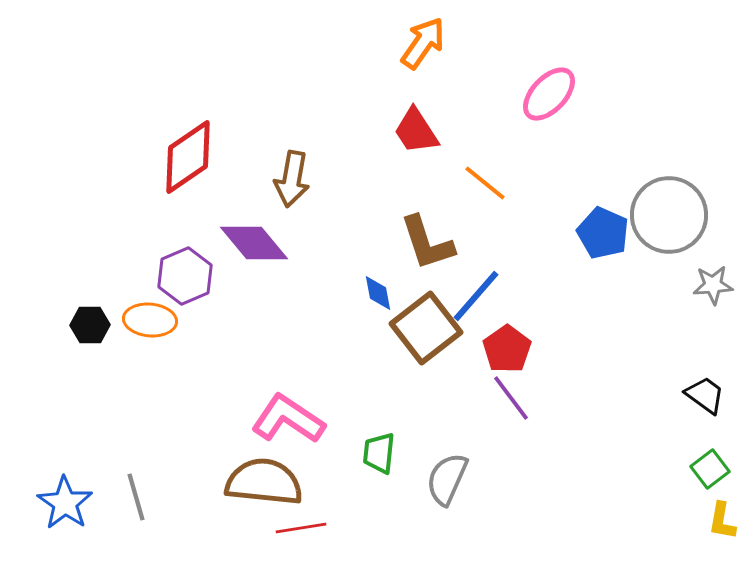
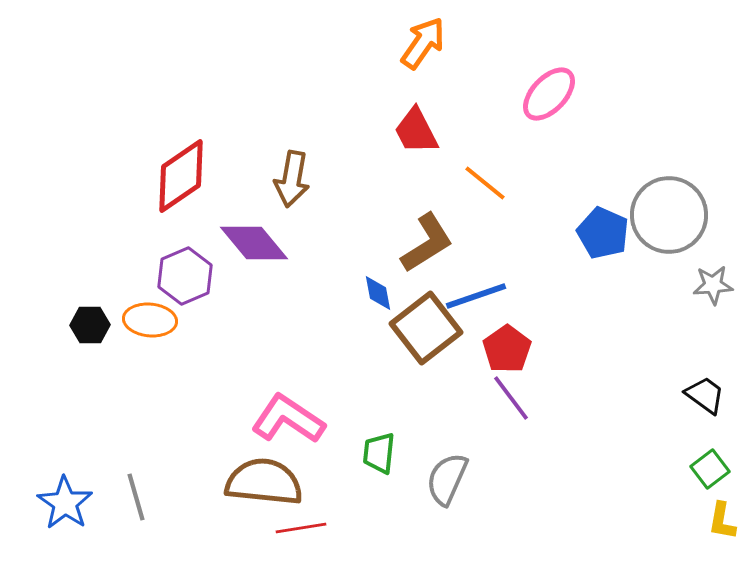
red trapezoid: rotated 6 degrees clockwise
red diamond: moved 7 px left, 19 px down
brown L-shape: rotated 104 degrees counterclockwise
blue line: rotated 30 degrees clockwise
